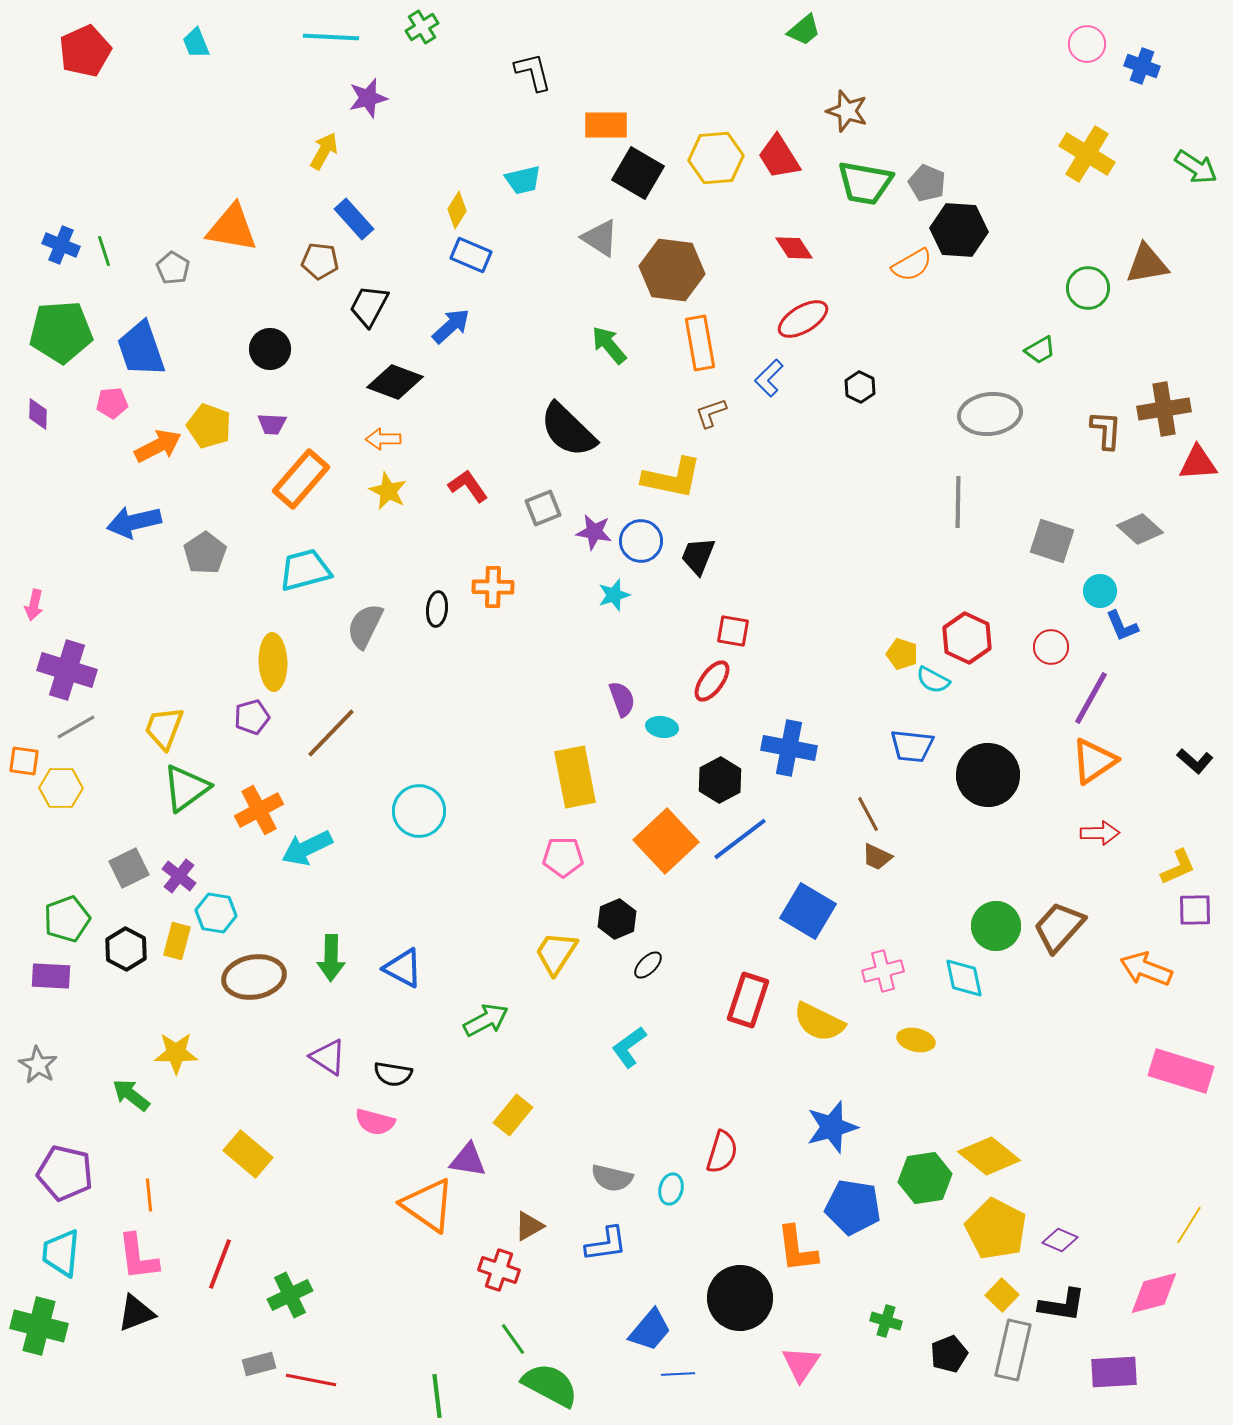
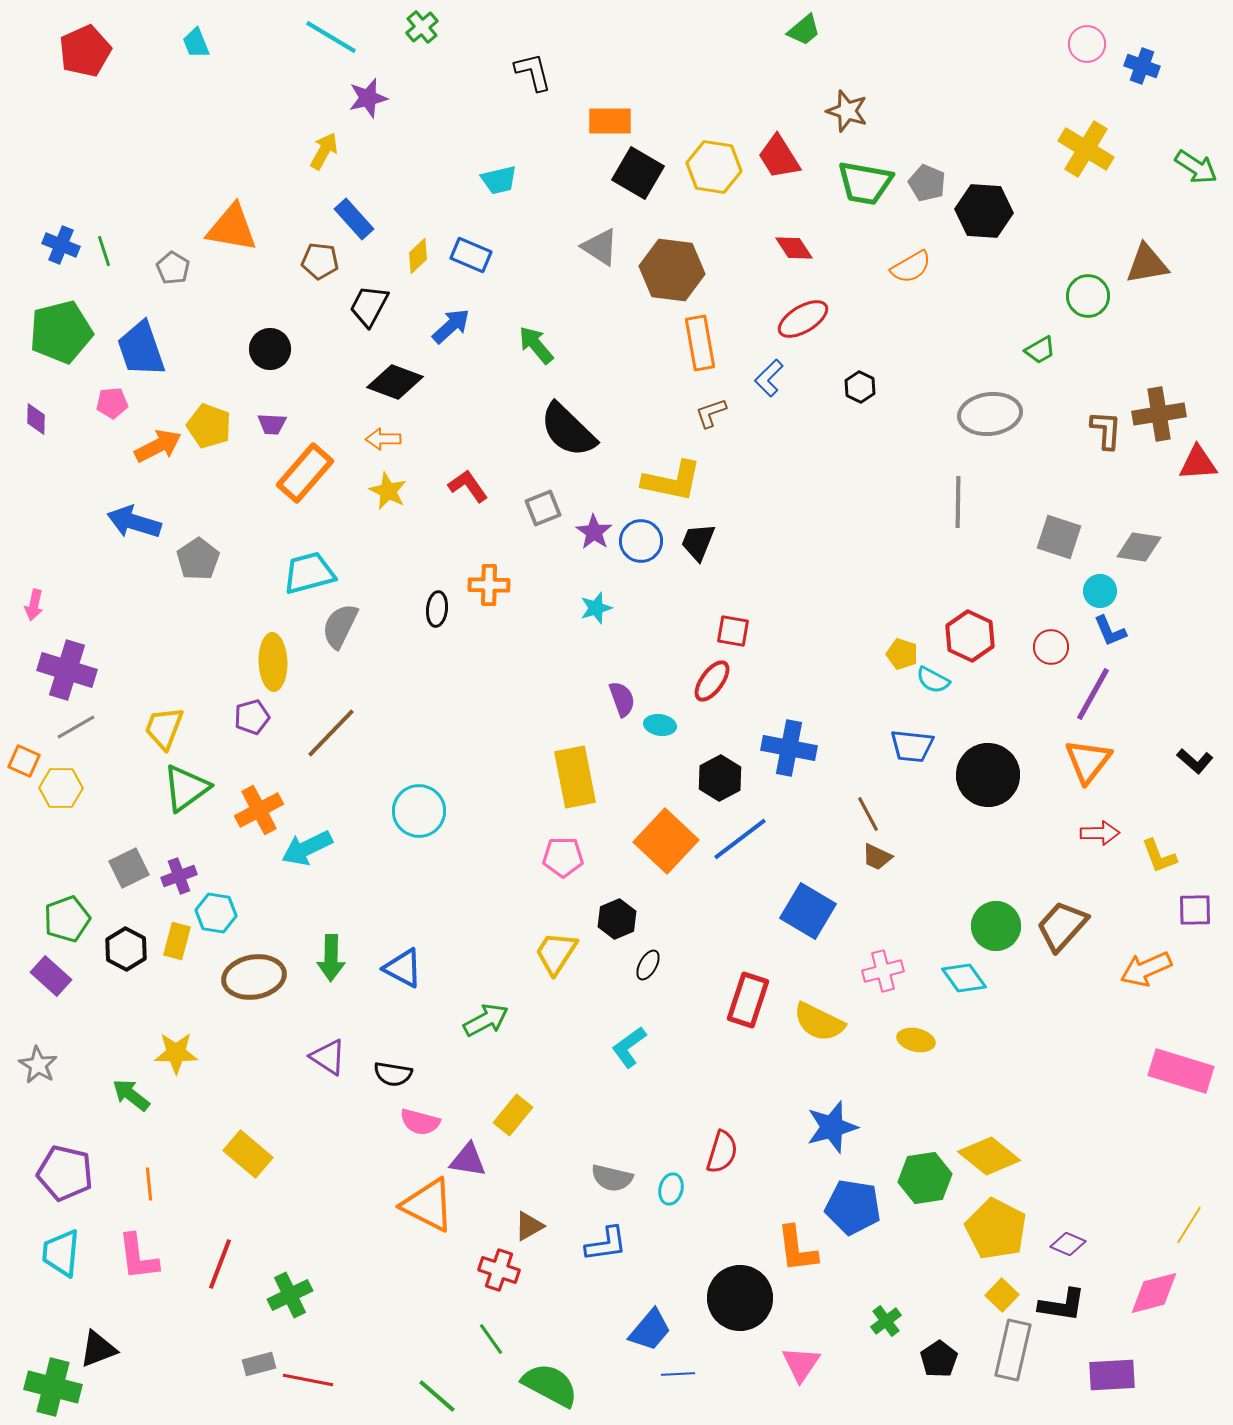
green cross at (422, 27): rotated 8 degrees counterclockwise
cyan line at (331, 37): rotated 28 degrees clockwise
orange rectangle at (606, 125): moved 4 px right, 4 px up
yellow cross at (1087, 154): moved 1 px left, 5 px up
yellow hexagon at (716, 158): moved 2 px left, 9 px down; rotated 14 degrees clockwise
cyan trapezoid at (523, 180): moved 24 px left
yellow diamond at (457, 210): moved 39 px left, 46 px down; rotated 15 degrees clockwise
black hexagon at (959, 230): moved 25 px right, 19 px up
gray triangle at (600, 238): moved 9 px down
orange semicircle at (912, 265): moved 1 px left, 2 px down
green circle at (1088, 288): moved 8 px down
green pentagon at (61, 332): rotated 10 degrees counterclockwise
green arrow at (609, 345): moved 73 px left
brown cross at (1164, 409): moved 5 px left, 5 px down
purple diamond at (38, 414): moved 2 px left, 5 px down
yellow L-shape at (672, 478): moved 3 px down
orange rectangle at (301, 479): moved 4 px right, 6 px up
blue arrow at (134, 522): rotated 30 degrees clockwise
gray diamond at (1140, 529): moved 1 px left, 18 px down; rotated 33 degrees counterclockwise
purple star at (594, 532): rotated 24 degrees clockwise
gray square at (1052, 541): moved 7 px right, 4 px up
gray pentagon at (205, 553): moved 7 px left, 6 px down
black trapezoid at (698, 556): moved 14 px up
cyan trapezoid at (305, 570): moved 4 px right, 3 px down
orange cross at (493, 587): moved 4 px left, 2 px up
cyan star at (614, 595): moved 18 px left, 13 px down
gray semicircle at (365, 626): moved 25 px left
blue L-shape at (1122, 626): moved 12 px left, 5 px down
red hexagon at (967, 638): moved 3 px right, 2 px up
purple line at (1091, 698): moved 2 px right, 4 px up
cyan ellipse at (662, 727): moved 2 px left, 2 px up
orange square at (24, 761): rotated 16 degrees clockwise
orange triangle at (1094, 761): moved 6 px left; rotated 18 degrees counterclockwise
black hexagon at (720, 780): moved 2 px up
orange square at (666, 841): rotated 4 degrees counterclockwise
yellow L-shape at (1178, 867): moved 19 px left, 11 px up; rotated 93 degrees clockwise
purple cross at (179, 876): rotated 32 degrees clockwise
brown trapezoid at (1059, 927): moved 3 px right, 1 px up
black ellipse at (648, 965): rotated 16 degrees counterclockwise
orange arrow at (1146, 969): rotated 45 degrees counterclockwise
purple rectangle at (51, 976): rotated 39 degrees clockwise
cyan diamond at (964, 978): rotated 24 degrees counterclockwise
pink semicircle at (375, 1122): moved 45 px right
orange line at (149, 1195): moved 11 px up
orange triangle at (428, 1205): rotated 8 degrees counterclockwise
purple diamond at (1060, 1240): moved 8 px right, 4 px down
black triangle at (136, 1313): moved 38 px left, 36 px down
green cross at (886, 1321): rotated 36 degrees clockwise
green cross at (39, 1326): moved 14 px right, 61 px down
green line at (513, 1339): moved 22 px left
black pentagon at (949, 1354): moved 10 px left, 5 px down; rotated 12 degrees counterclockwise
purple rectangle at (1114, 1372): moved 2 px left, 3 px down
red line at (311, 1380): moved 3 px left
green line at (437, 1396): rotated 42 degrees counterclockwise
